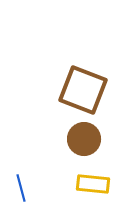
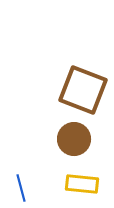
brown circle: moved 10 px left
yellow rectangle: moved 11 px left
